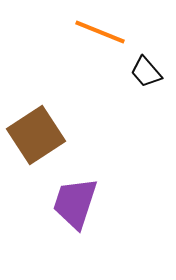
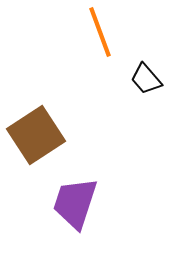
orange line: rotated 48 degrees clockwise
black trapezoid: moved 7 px down
